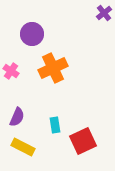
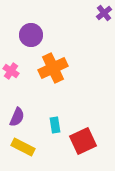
purple circle: moved 1 px left, 1 px down
